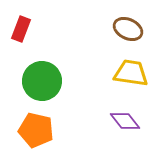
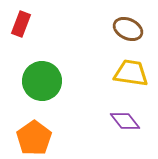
red rectangle: moved 5 px up
orange pentagon: moved 2 px left, 8 px down; rotated 24 degrees clockwise
